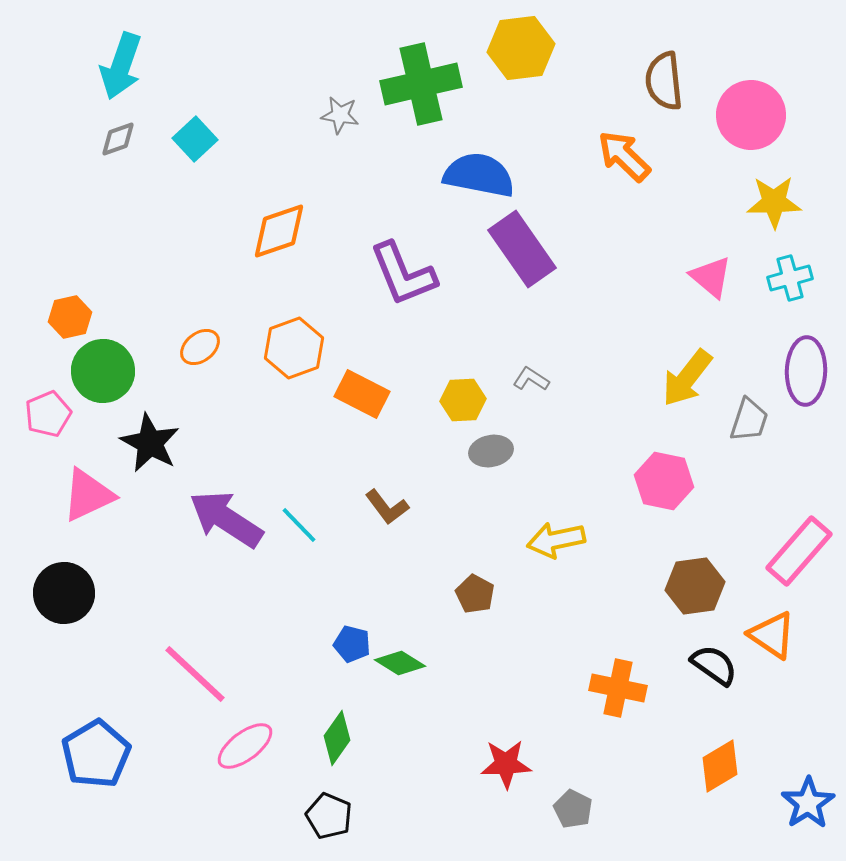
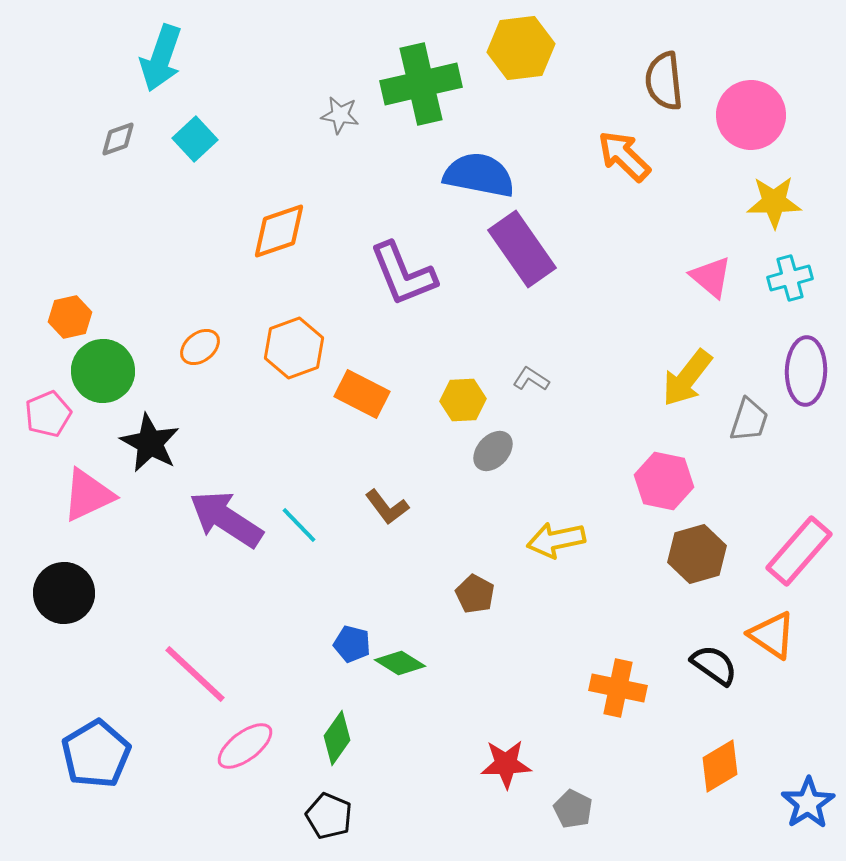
cyan arrow at (121, 66): moved 40 px right, 8 px up
gray ellipse at (491, 451): moved 2 px right; rotated 36 degrees counterclockwise
brown hexagon at (695, 586): moved 2 px right, 32 px up; rotated 8 degrees counterclockwise
